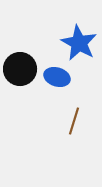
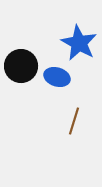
black circle: moved 1 px right, 3 px up
